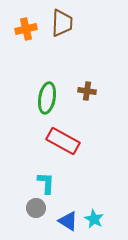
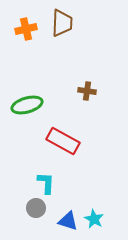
green ellipse: moved 20 px left, 7 px down; rotated 64 degrees clockwise
blue triangle: rotated 15 degrees counterclockwise
